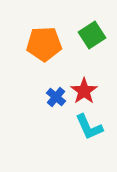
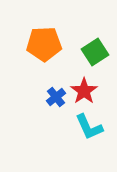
green square: moved 3 px right, 17 px down
blue cross: rotated 12 degrees clockwise
